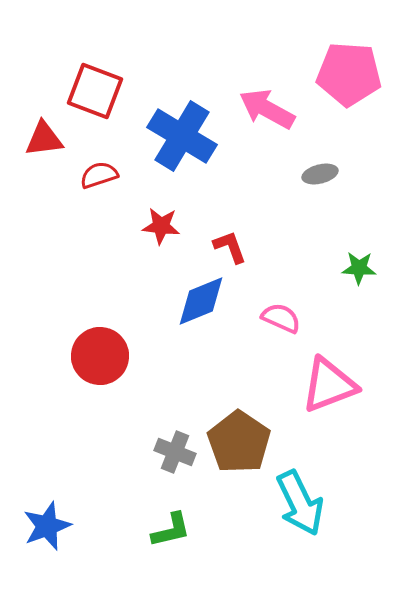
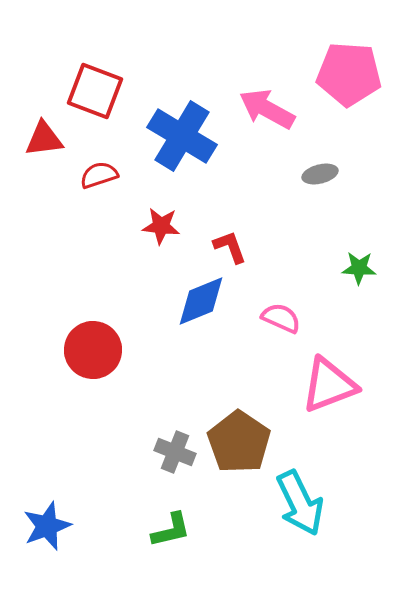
red circle: moved 7 px left, 6 px up
